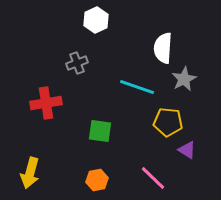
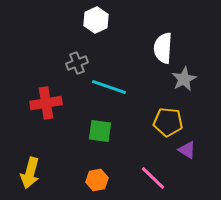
cyan line: moved 28 px left
